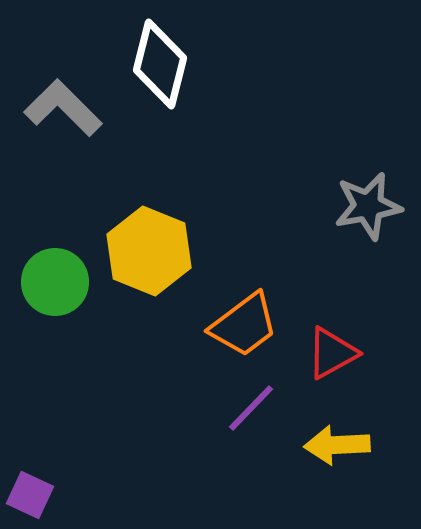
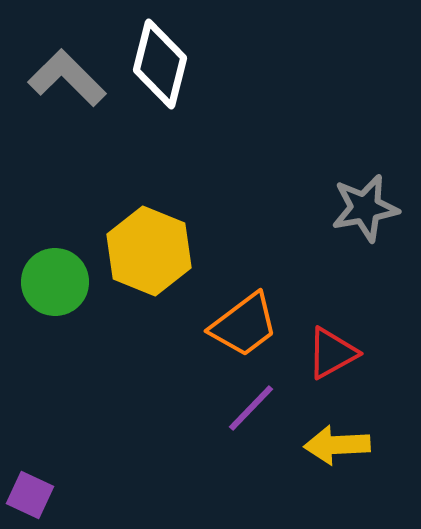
gray L-shape: moved 4 px right, 30 px up
gray star: moved 3 px left, 2 px down
